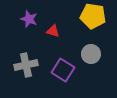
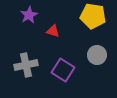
purple star: moved 4 px up; rotated 24 degrees clockwise
gray circle: moved 6 px right, 1 px down
